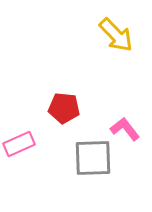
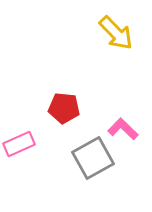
yellow arrow: moved 2 px up
pink L-shape: moved 2 px left; rotated 8 degrees counterclockwise
gray square: rotated 27 degrees counterclockwise
